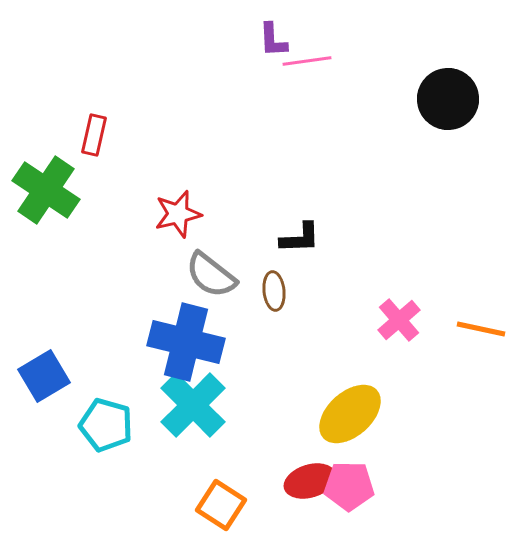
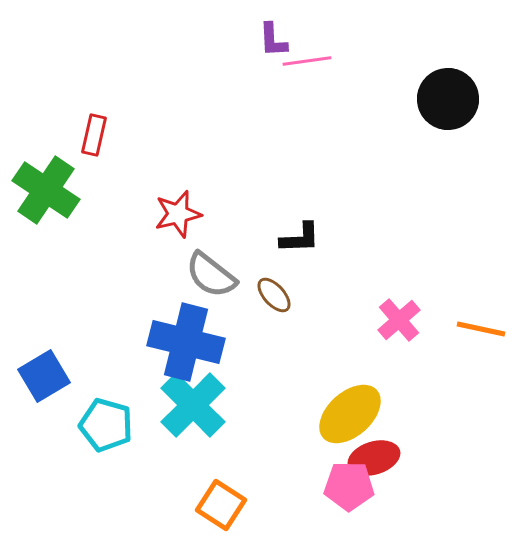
brown ellipse: moved 4 px down; rotated 36 degrees counterclockwise
red ellipse: moved 64 px right, 23 px up
